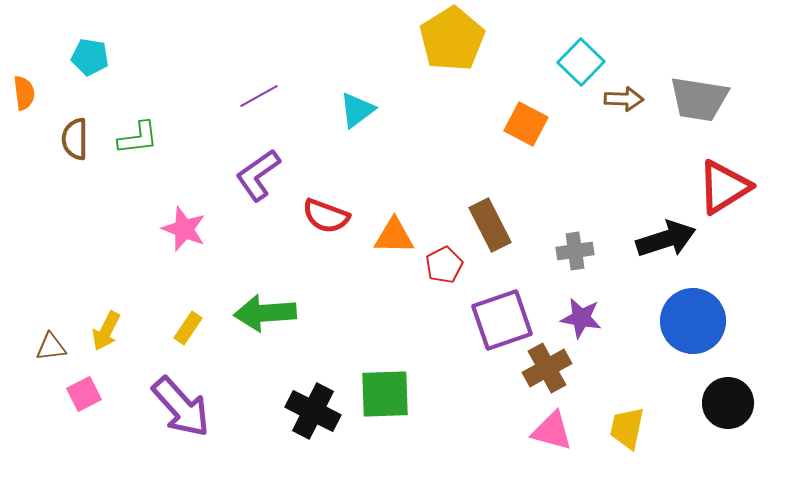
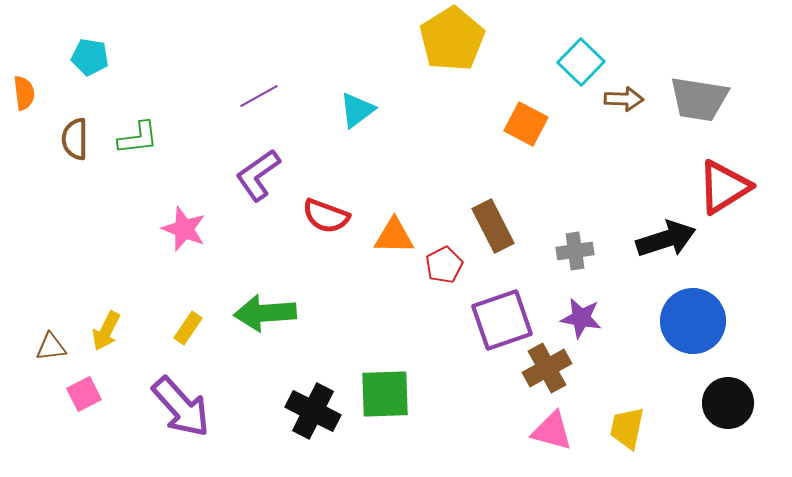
brown rectangle: moved 3 px right, 1 px down
